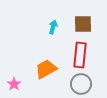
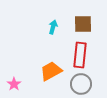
orange trapezoid: moved 5 px right, 2 px down
